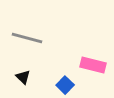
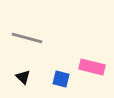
pink rectangle: moved 1 px left, 2 px down
blue square: moved 4 px left, 6 px up; rotated 30 degrees counterclockwise
